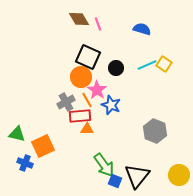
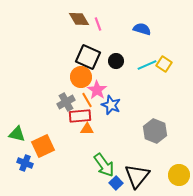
black circle: moved 7 px up
blue square: moved 1 px right, 2 px down; rotated 24 degrees clockwise
